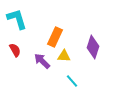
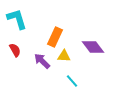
purple diamond: rotated 55 degrees counterclockwise
